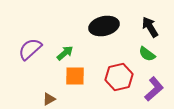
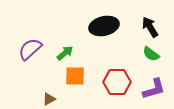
green semicircle: moved 4 px right
red hexagon: moved 2 px left, 5 px down; rotated 12 degrees clockwise
purple L-shape: rotated 25 degrees clockwise
